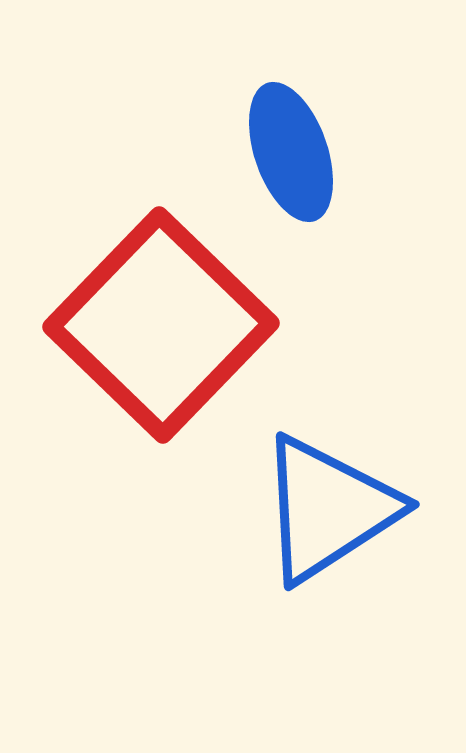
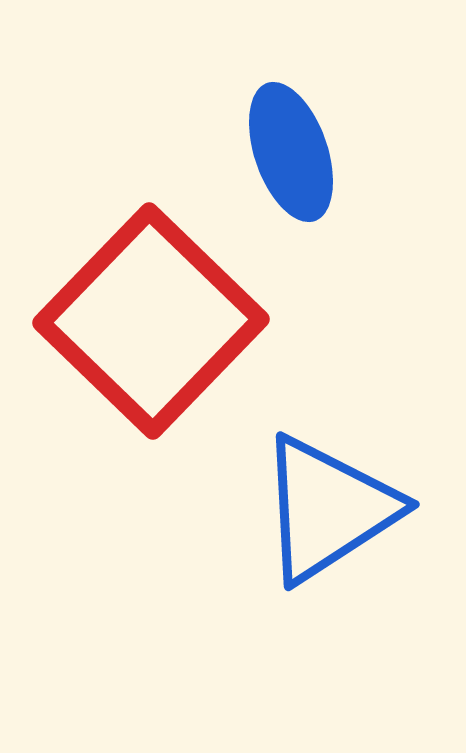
red square: moved 10 px left, 4 px up
